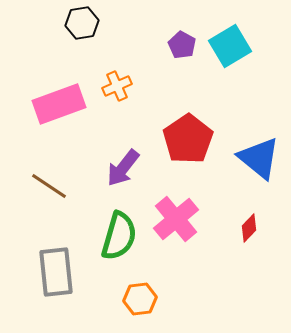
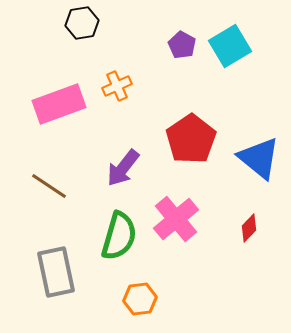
red pentagon: moved 3 px right
gray rectangle: rotated 6 degrees counterclockwise
